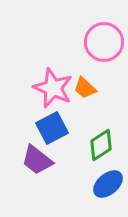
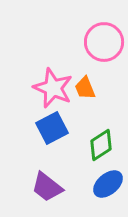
orange trapezoid: rotated 25 degrees clockwise
purple trapezoid: moved 10 px right, 27 px down
